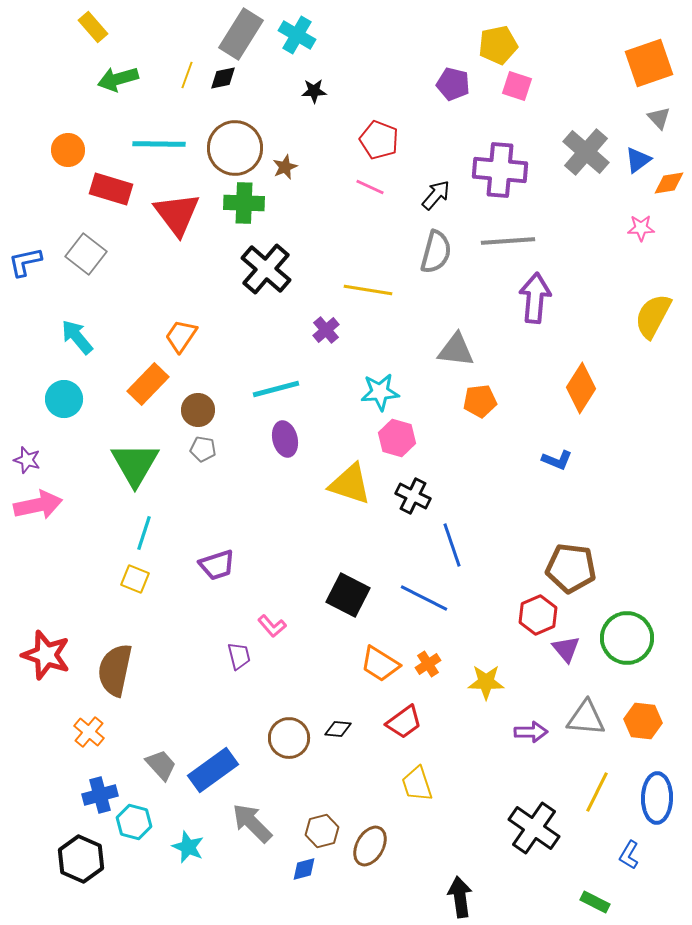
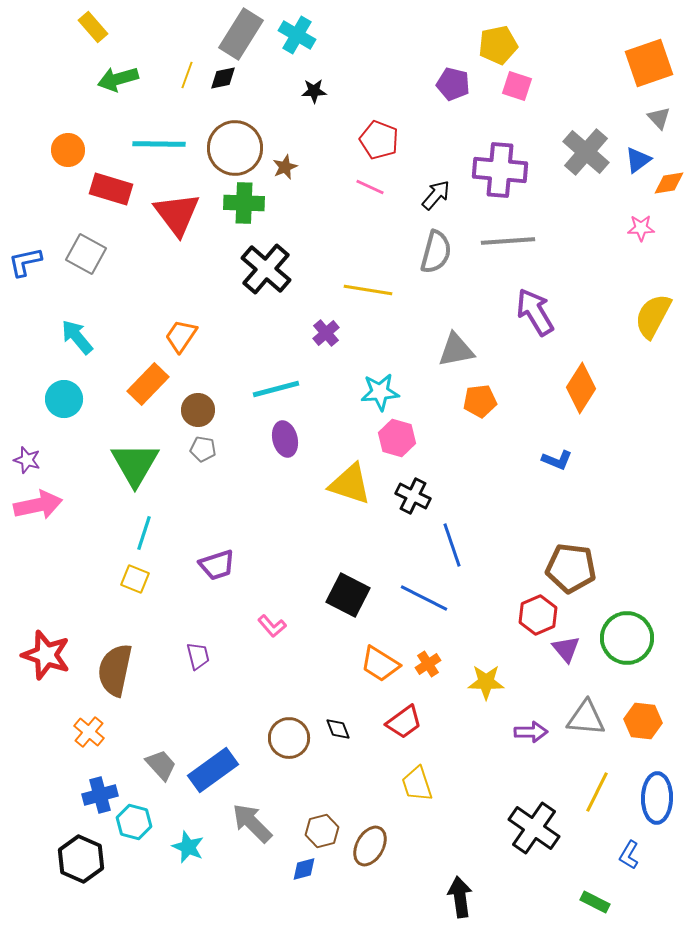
gray square at (86, 254): rotated 9 degrees counterclockwise
purple arrow at (535, 298): moved 14 px down; rotated 36 degrees counterclockwise
purple cross at (326, 330): moved 3 px down
gray triangle at (456, 350): rotated 18 degrees counterclockwise
purple trapezoid at (239, 656): moved 41 px left
black diamond at (338, 729): rotated 64 degrees clockwise
